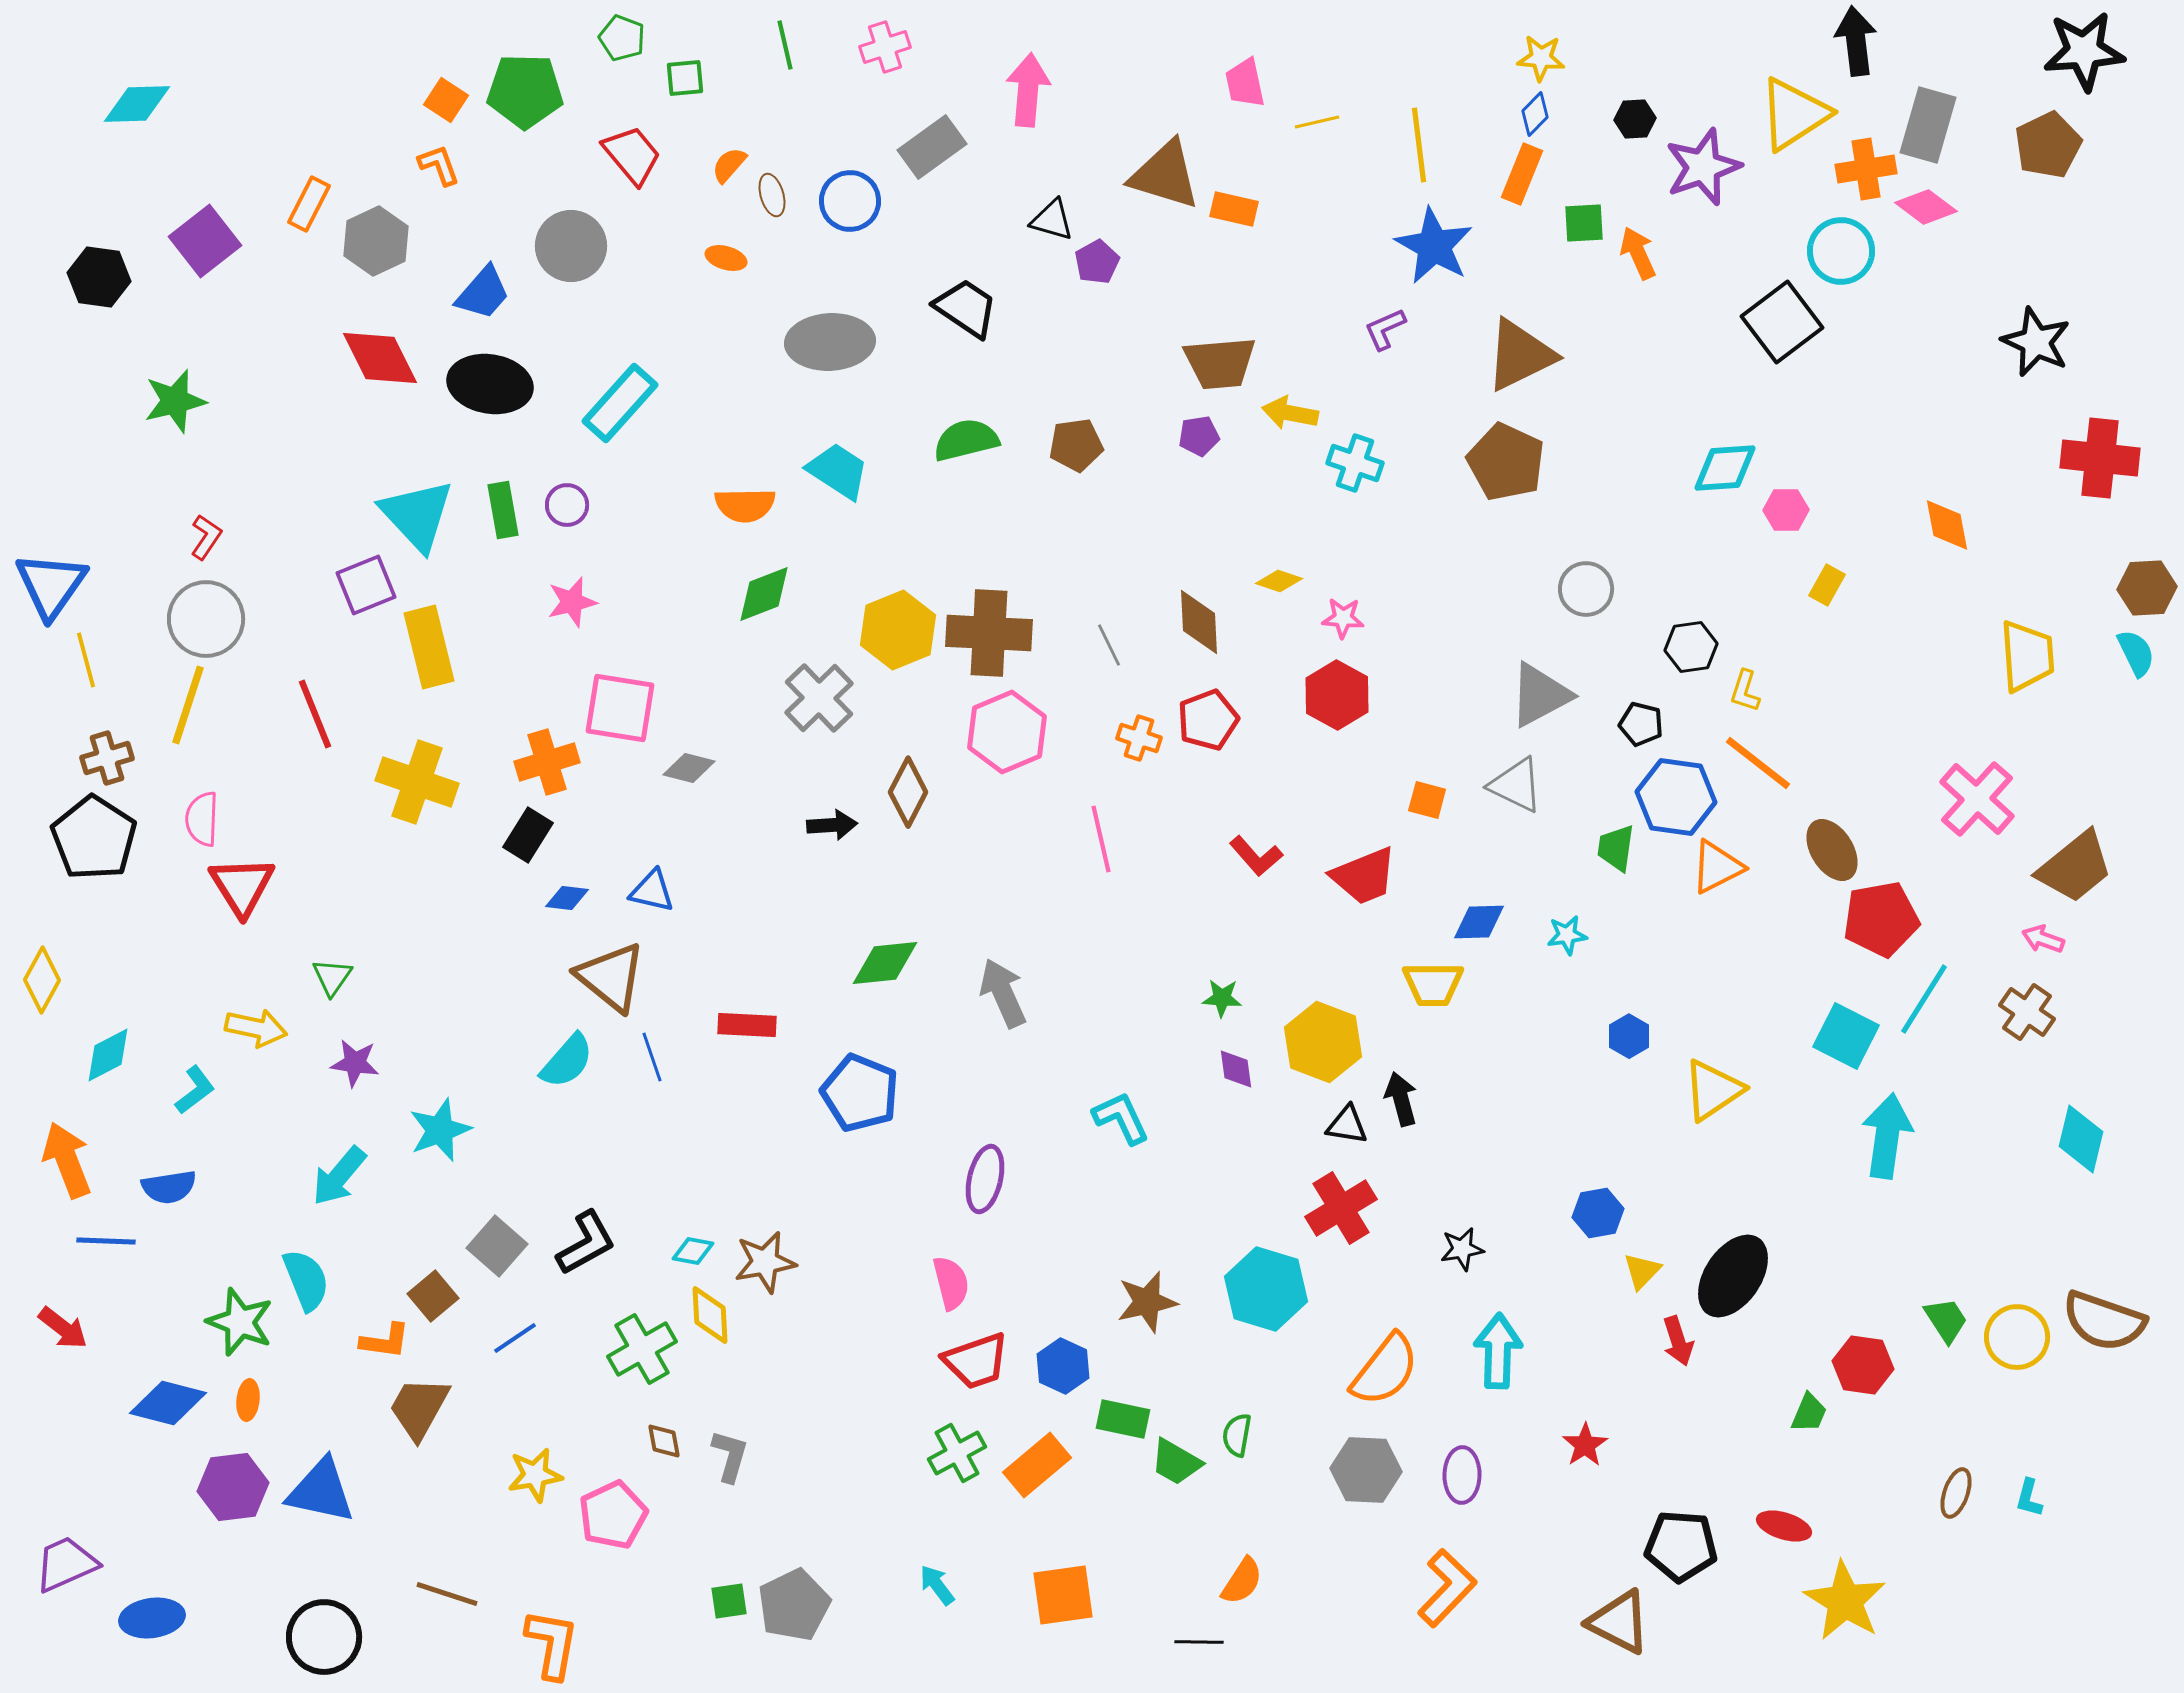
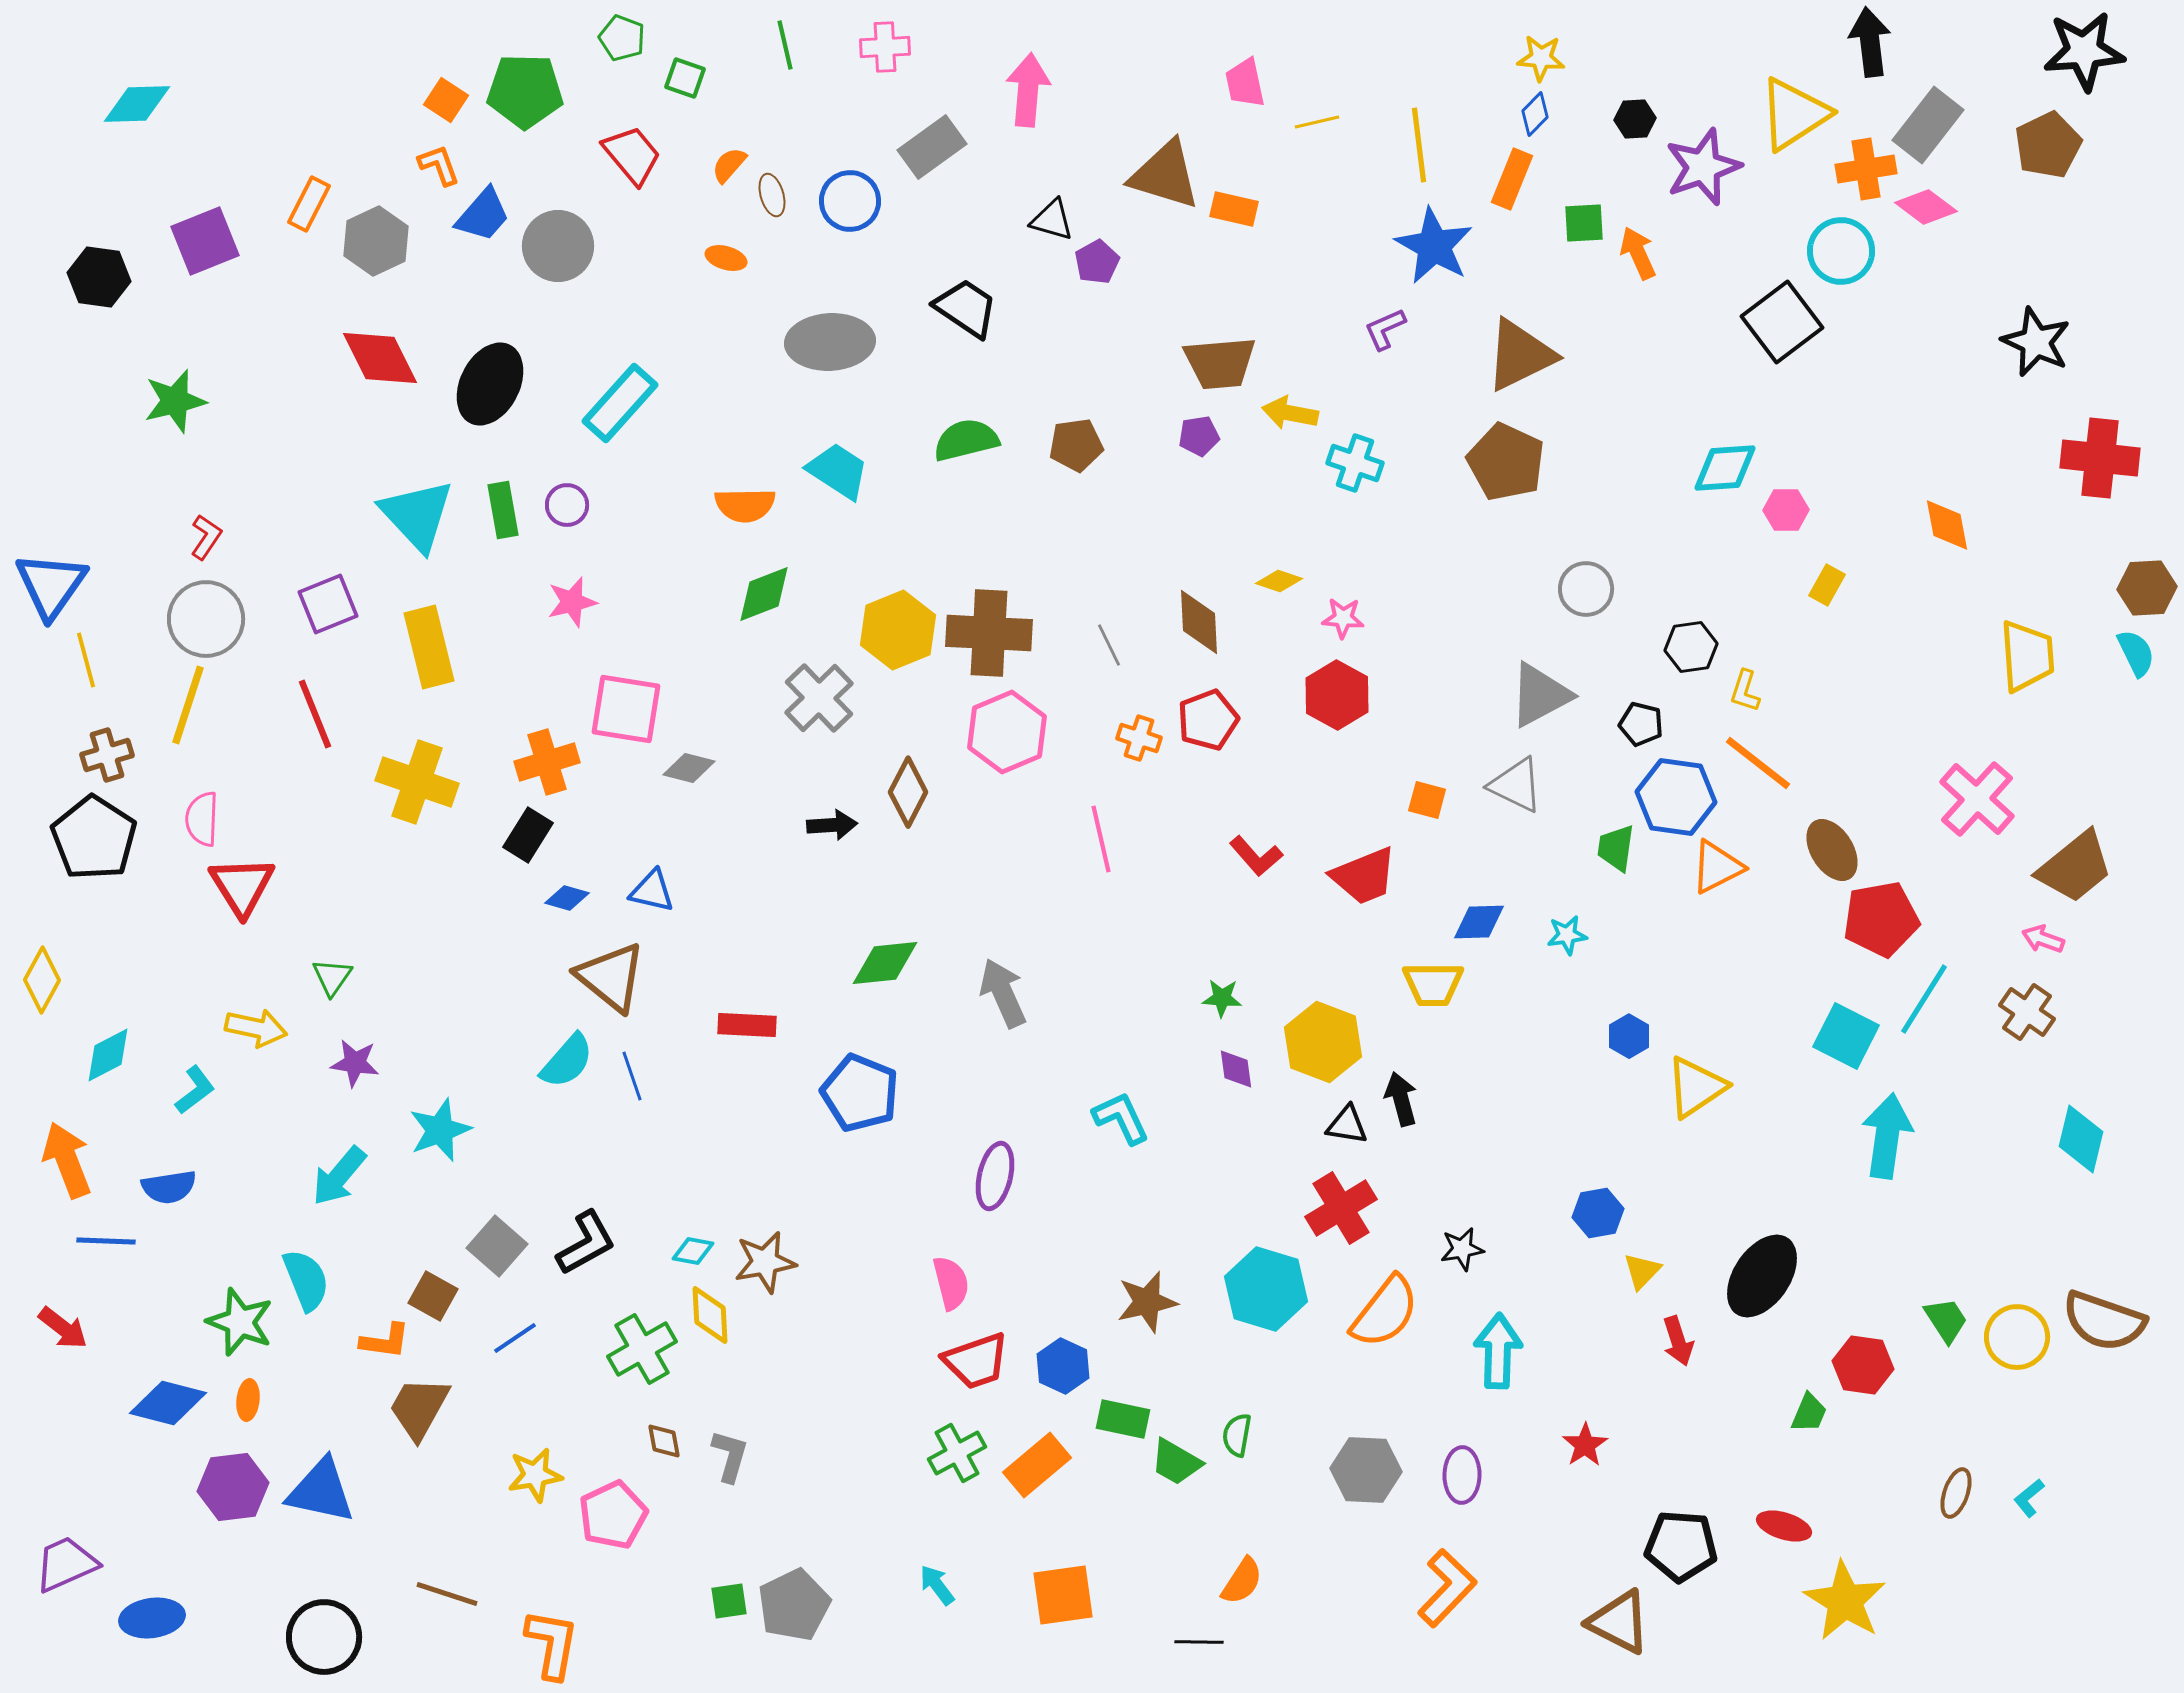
black arrow at (1856, 41): moved 14 px right, 1 px down
pink cross at (885, 47): rotated 15 degrees clockwise
green square at (685, 78): rotated 24 degrees clockwise
gray rectangle at (1928, 125): rotated 22 degrees clockwise
orange rectangle at (1522, 174): moved 10 px left, 5 px down
purple square at (205, 241): rotated 16 degrees clockwise
gray circle at (571, 246): moved 13 px left
blue trapezoid at (483, 293): moved 78 px up
black ellipse at (490, 384): rotated 72 degrees counterclockwise
purple square at (366, 585): moved 38 px left, 19 px down
pink square at (620, 708): moved 6 px right, 1 px down
brown cross at (107, 758): moved 3 px up
blue diamond at (567, 898): rotated 9 degrees clockwise
blue line at (652, 1057): moved 20 px left, 19 px down
yellow triangle at (1713, 1090): moved 17 px left, 3 px up
purple ellipse at (985, 1179): moved 10 px right, 3 px up
black ellipse at (1733, 1276): moved 29 px right
brown square at (433, 1296): rotated 21 degrees counterclockwise
orange semicircle at (1385, 1370): moved 58 px up
cyan L-shape at (2029, 1498): rotated 36 degrees clockwise
